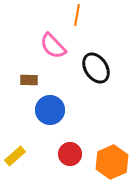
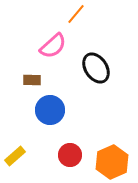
orange line: moved 1 px left, 1 px up; rotated 30 degrees clockwise
pink semicircle: rotated 88 degrees counterclockwise
brown rectangle: moved 3 px right
red circle: moved 1 px down
